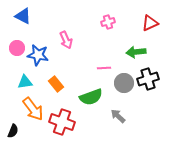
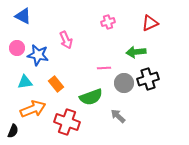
orange arrow: rotated 75 degrees counterclockwise
red cross: moved 5 px right
